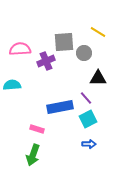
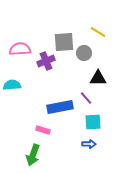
cyan square: moved 5 px right, 3 px down; rotated 24 degrees clockwise
pink rectangle: moved 6 px right, 1 px down
